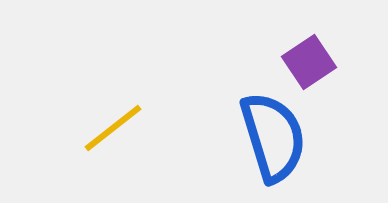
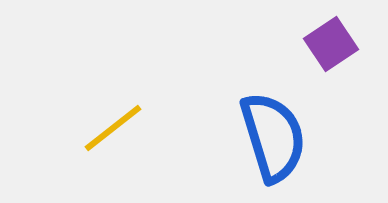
purple square: moved 22 px right, 18 px up
